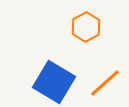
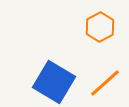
orange hexagon: moved 14 px right
